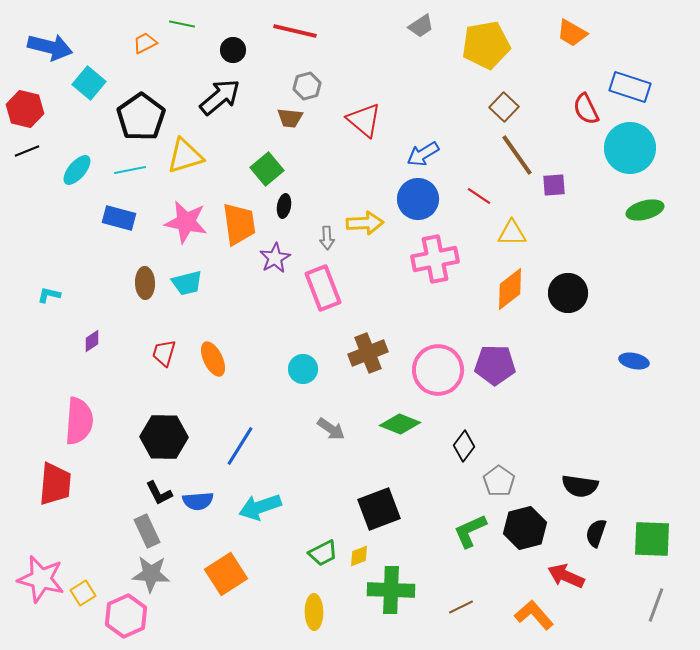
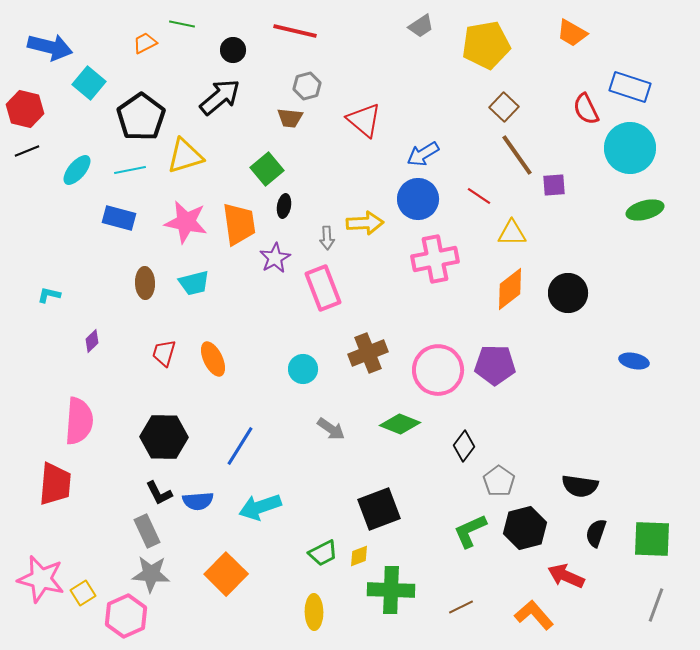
cyan trapezoid at (187, 283): moved 7 px right
purple diamond at (92, 341): rotated 10 degrees counterclockwise
orange square at (226, 574): rotated 12 degrees counterclockwise
